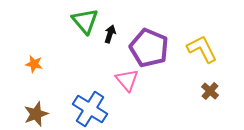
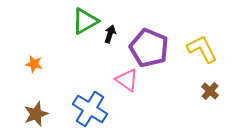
green triangle: rotated 40 degrees clockwise
pink triangle: rotated 15 degrees counterclockwise
